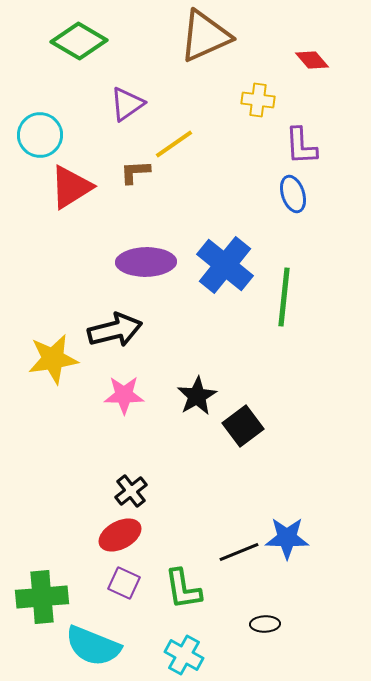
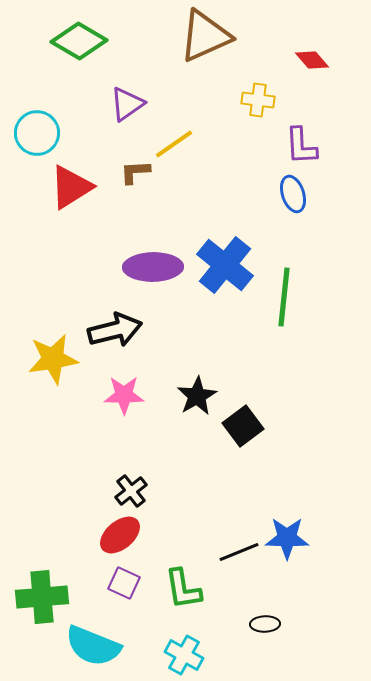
cyan circle: moved 3 px left, 2 px up
purple ellipse: moved 7 px right, 5 px down
red ellipse: rotated 12 degrees counterclockwise
